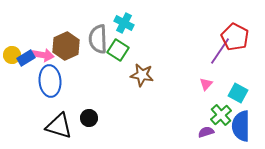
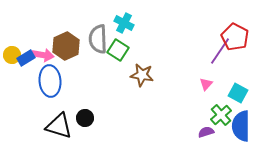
black circle: moved 4 px left
